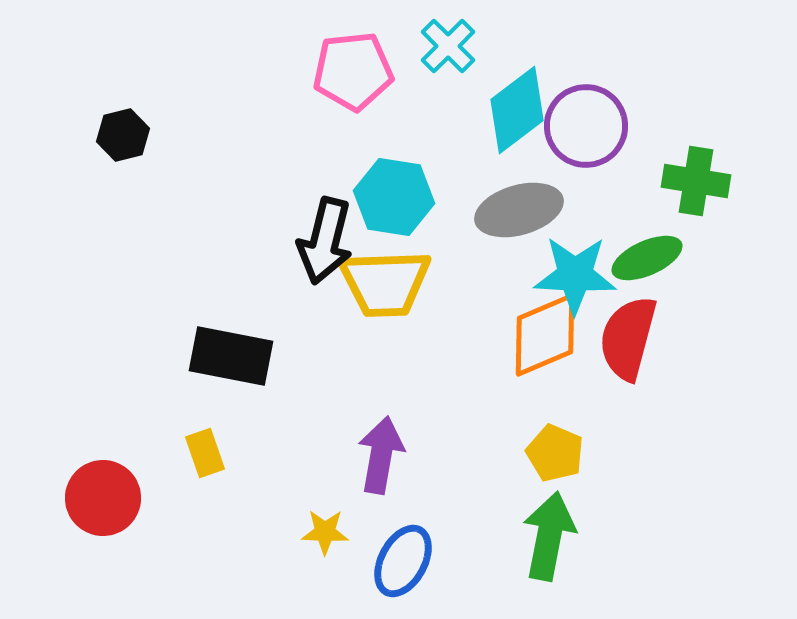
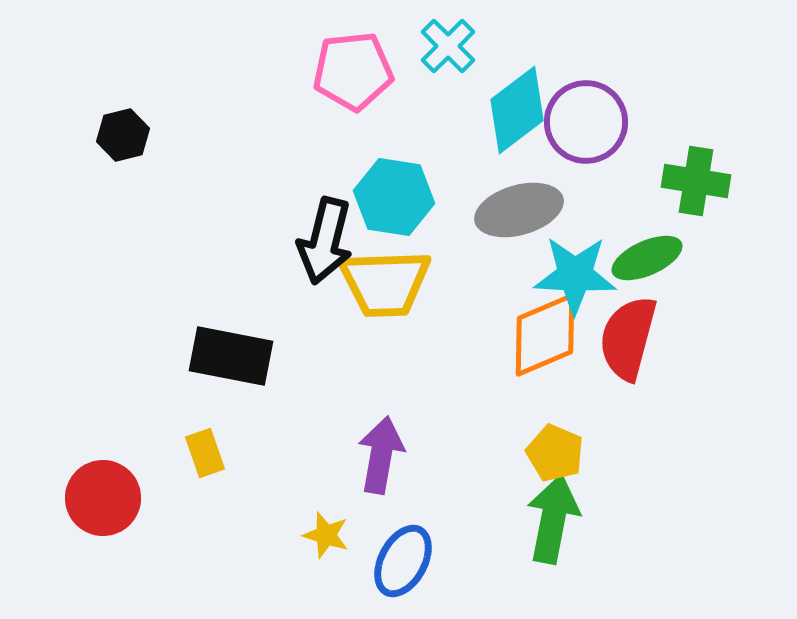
purple circle: moved 4 px up
yellow star: moved 1 px right, 3 px down; rotated 15 degrees clockwise
green arrow: moved 4 px right, 17 px up
